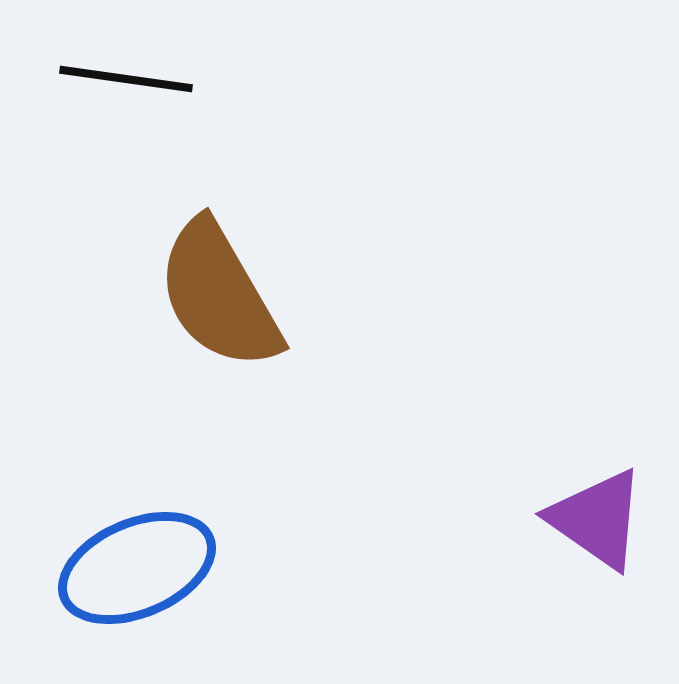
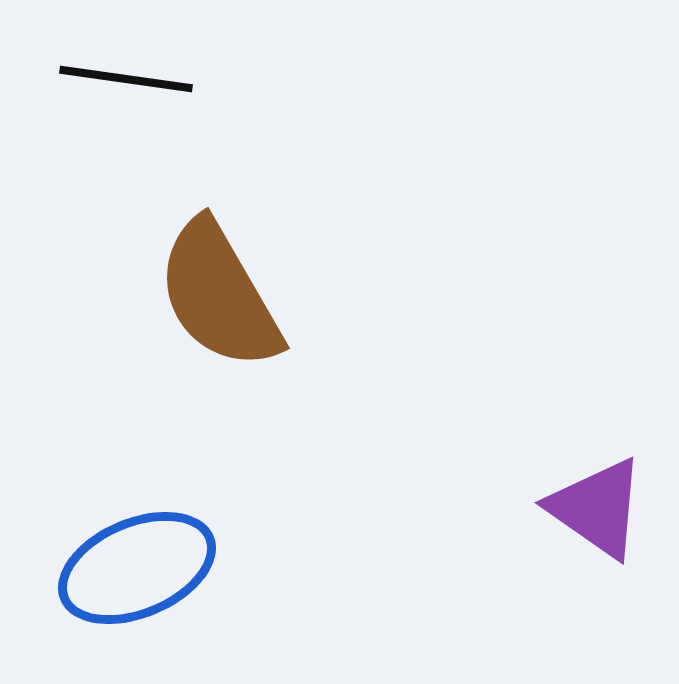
purple triangle: moved 11 px up
